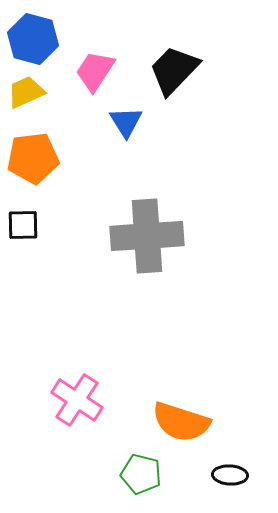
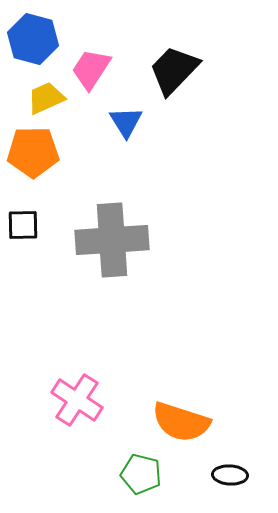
pink trapezoid: moved 4 px left, 2 px up
yellow trapezoid: moved 20 px right, 6 px down
orange pentagon: moved 6 px up; rotated 6 degrees clockwise
gray cross: moved 35 px left, 4 px down
